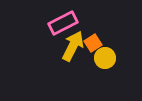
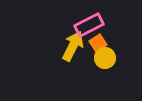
pink rectangle: moved 26 px right, 2 px down
orange square: moved 5 px right
